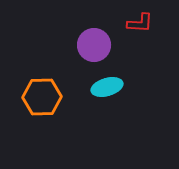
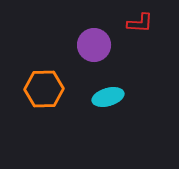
cyan ellipse: moved 1 px right, 10 px down
orange hexagon: moved 2 px right, 8 px up
